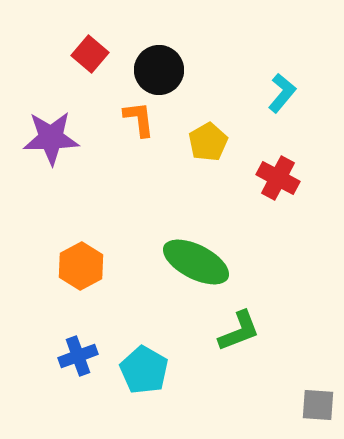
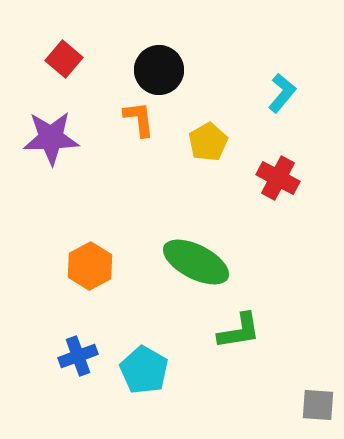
red square: moved 26 px left, 5 px down
orange hexagon: moved 9 px right
green L-shape: rotated 12 degrees clockwise
